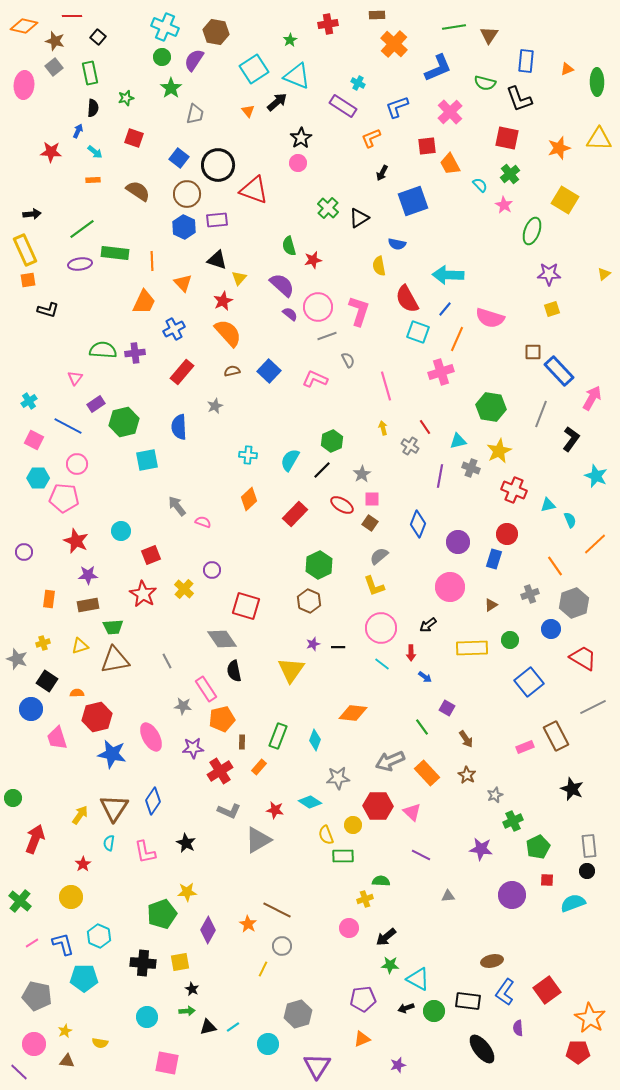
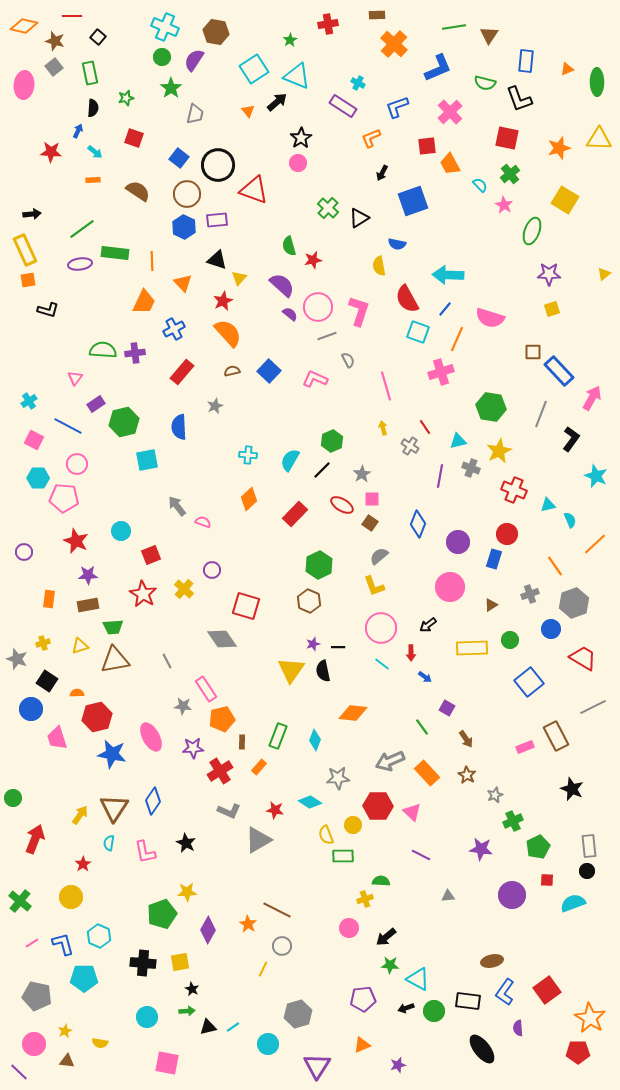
black semicircle at (234, 671): moved 89 px right
orange triangle at (362, 1039): moved 6 px down
